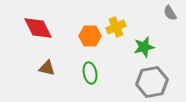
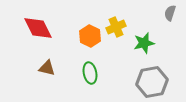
gray semicircle: rotated 49 degrees clockwise
orange hexagon: rotated 25 degrees clockwise
green star: moved 4 px up
